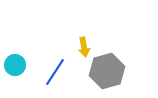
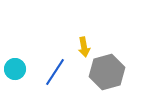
cyan circle: moved 4 px down
gray hexagon: moved 1 px down
